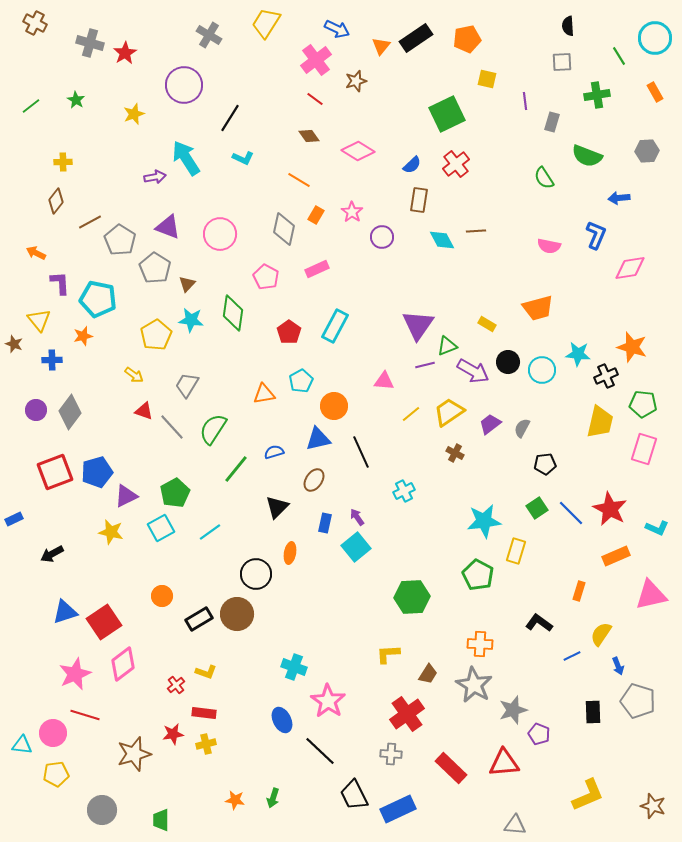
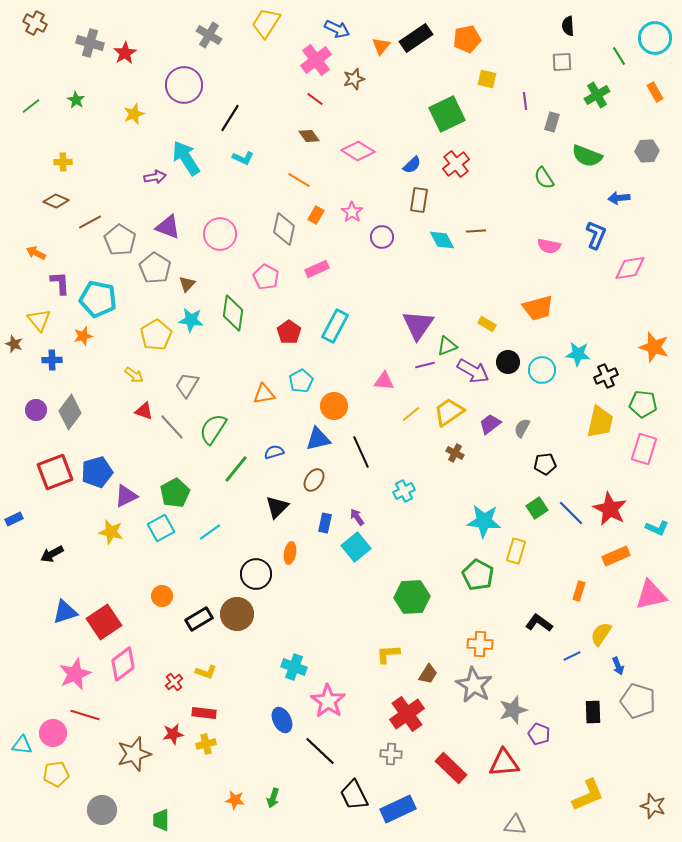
brown star at (356, 81): moved 2 px left, 2 px up
green cross at (597, 95): rotated 20 degrees counterclockwise
brown diamond at (56, 201): rotated 75 degrees clockwise
orange star at (632, 347): moved 22 px right
cyan star at (484, 521): rotated 12 degrees clockwise
red cross at (176, 685): moved 2 px left, 3 px up
